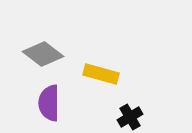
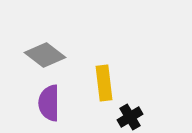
gray diamond: moved 2 px right, 1 px down
yellow rectangle: moved 3 px right, 9 px down; rotated 68 degrees clockwise
